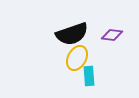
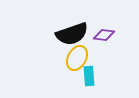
purple diamond: moved 8 px left
